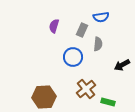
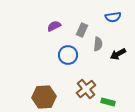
blue semicircle: moved 12 px right
purple semicircle: rotated 48 degrees clockwise
blue circle: moved 5 px left, 2 px up
black arrow: moved 4 px left, 11 px up
